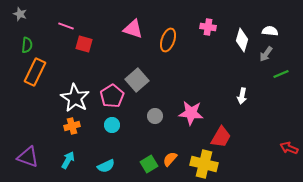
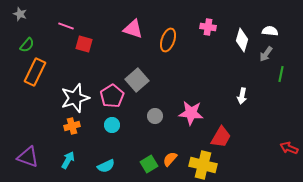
green semicircle: rotated 35 degrees clockwise
green line: rotated 56 degrees counterclockwise
white star: rotated 24 degrees clockwise
yellow cross: moved 1 px left, 1 px down
